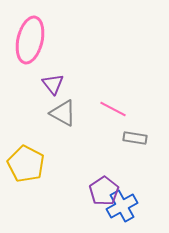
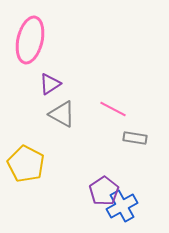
purple triangle: moved 3 px left; rotated 35 degrees clockwise
gray triangle: moved 1 px left, 1 px down
